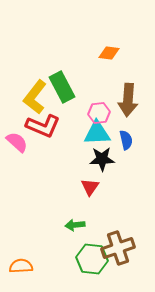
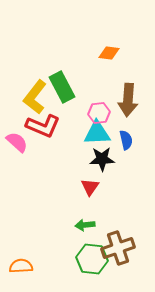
green arrow: moved 10 px right
